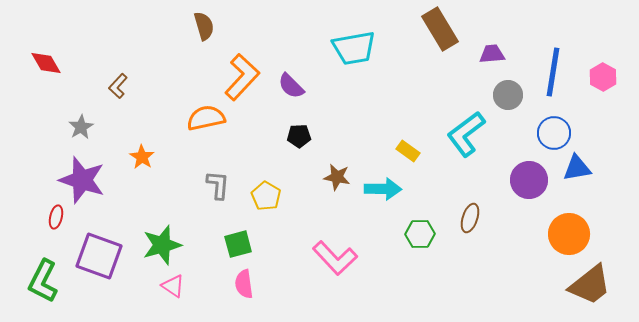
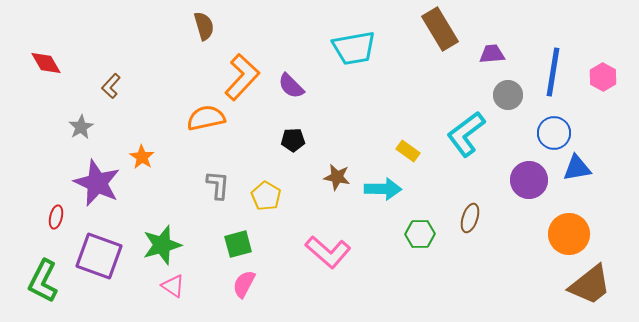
brown L-shape: moved 7 px left
black pentagon: moved 6 px left, 4 px down
purple star: moved 15 px right, 3 px down; rotated 6 degrees clockwise
pink L-shape: moved 7 px left, 6 px up; rotated 6 degrees counterclockwise
pink semicircle: rotated 36 degrees clockwise
